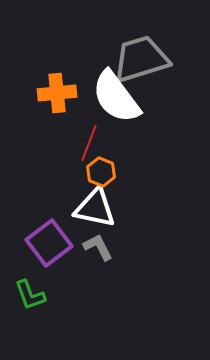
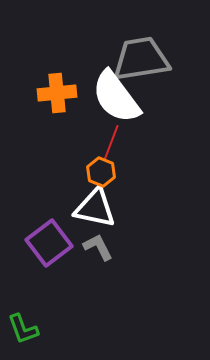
gray trapezoid: rotated 8 degrees clockwise
red line: moved 22 px right
green L-shape: moved 7 px left, 34 px down
